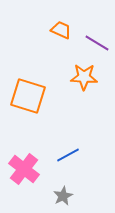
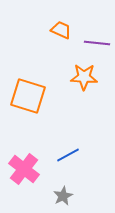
purple line: rotated 25 degrees counterclockwise
